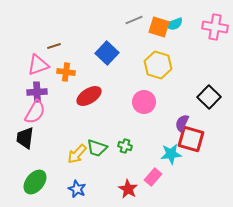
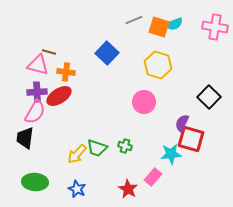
brown line: moved 5 px left, 6 px down; rotated 32 degrees clockwise
pink triangle: rotated 35 degrees clockwise
red ellipse: moved 30 px left
green ellipse: rotated 55 degrees clockwise
